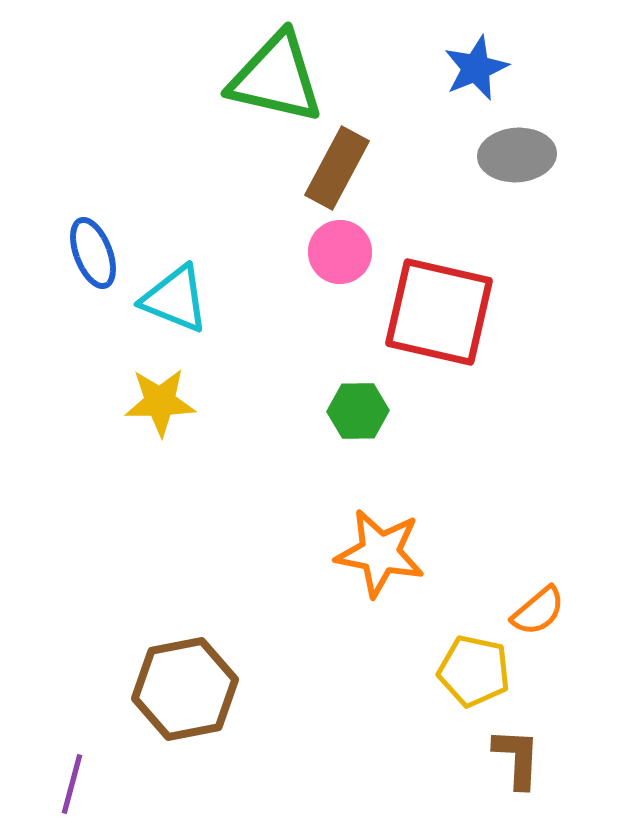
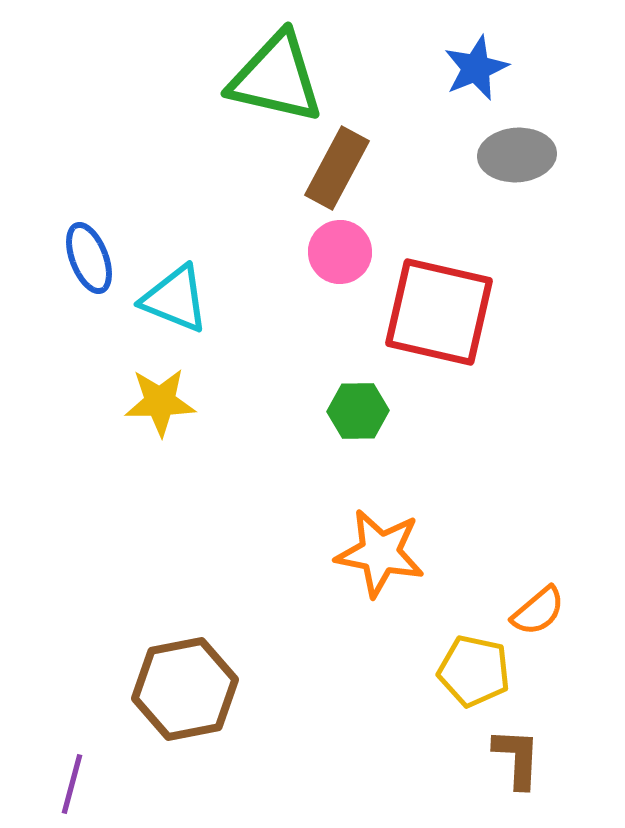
blue ellipse: moved 4 px left, 5 px down
